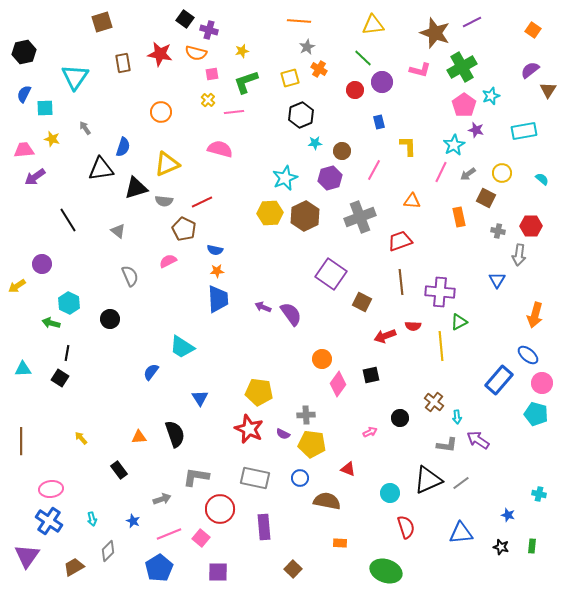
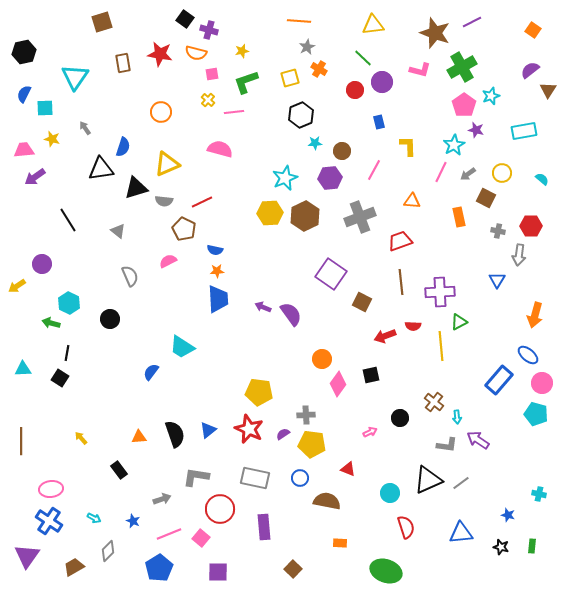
purple hexagon at (330, 178): rotated 10 degrees clockwise
purple cross at (440, 292): rotated 8 degrees counterclockwise
blue triangle at (200, 398): moved 8 px right, 32 px down; rotated 24 degrees clockwise
purple semicircle at (283, 434): rotated 120 degrees clockwise
cyan arrow at (92, 519): moved 2 px right, 1 px up; rotated 48 degrees counterclockwise
